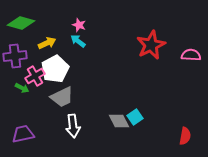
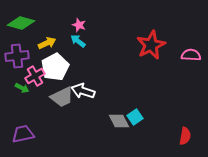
purple cross: moved 2 px right
white pentagon: moved 2 px up
white arrow: moved 10 px right, 35 px up; rotated 115 degrees clockwise
